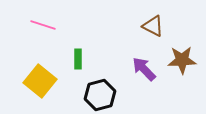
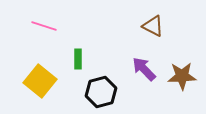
pink line: moved 1 px right, 1 px down
brown star: moved 16 px down
black hexagon: moved 1 px right, 3 px up
